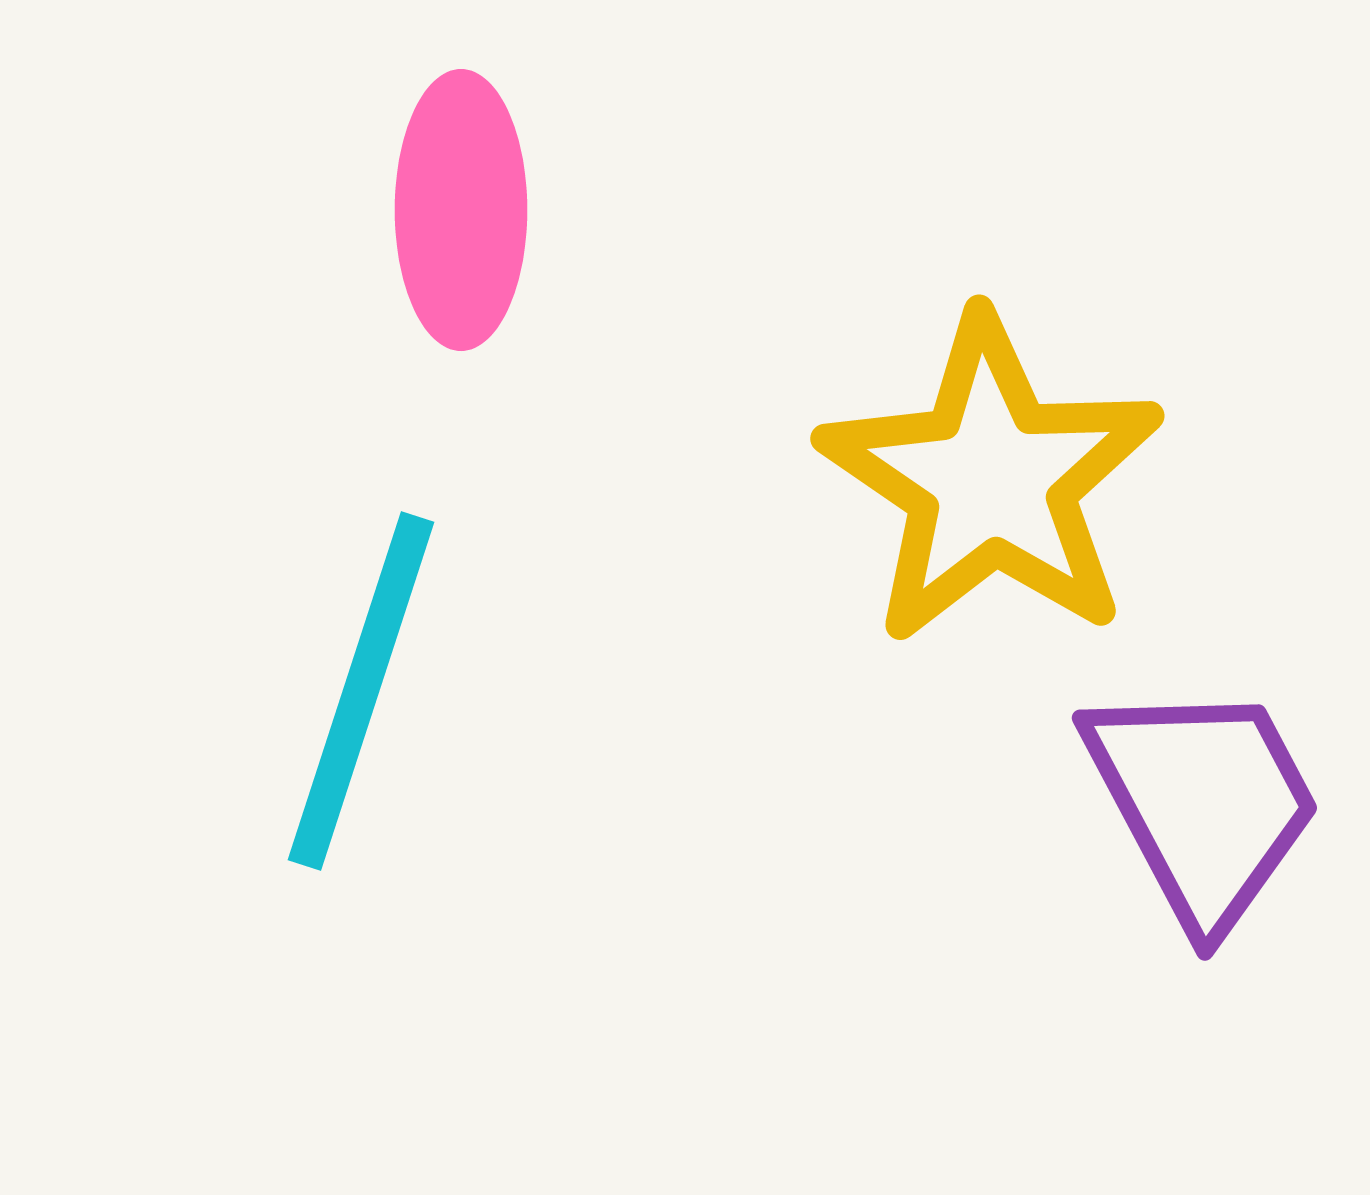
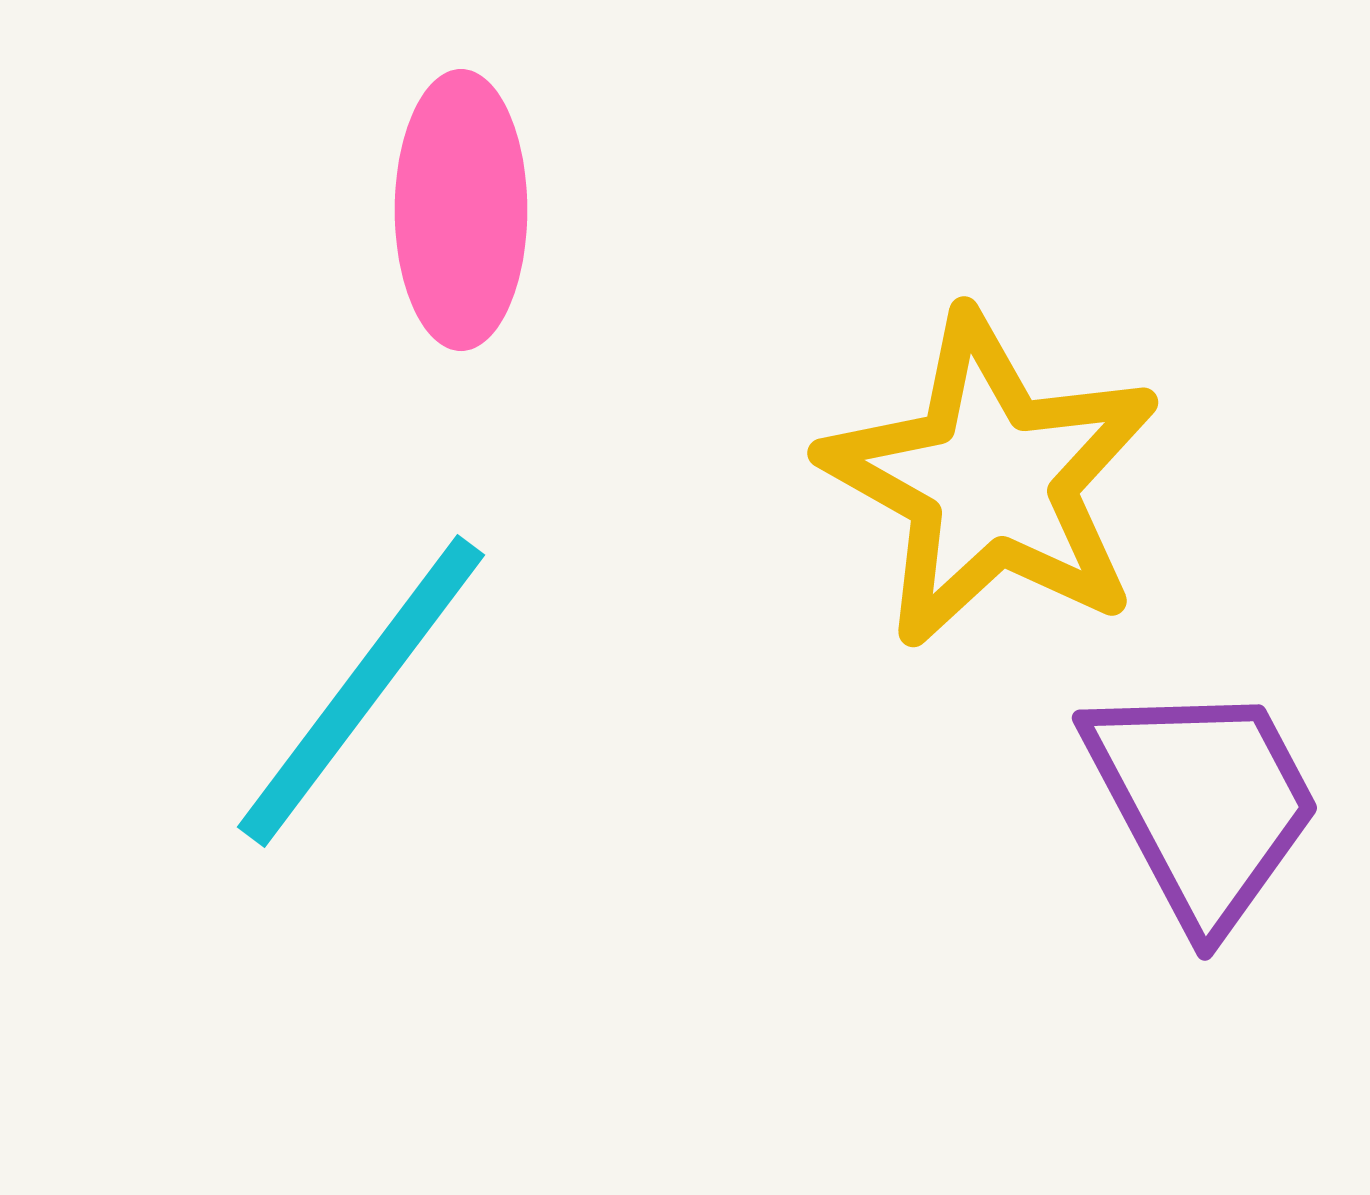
yellow star: rotated 5 degrees counterclockwise
cyan line: rotated 19 degrees clockwise
